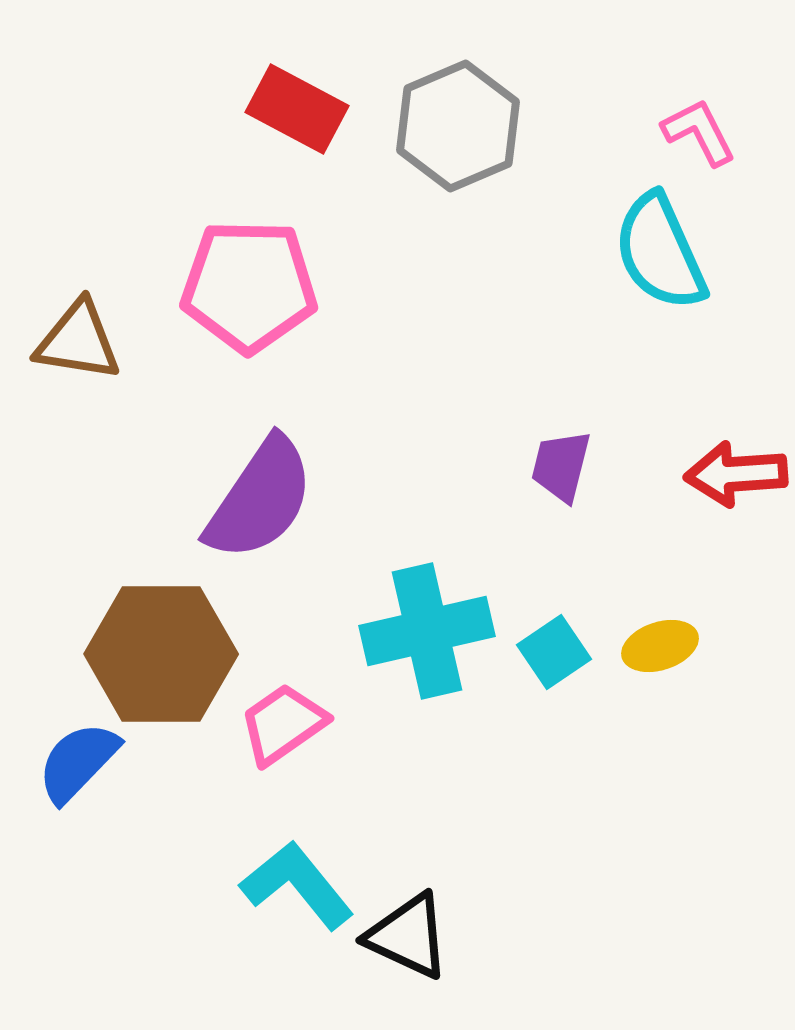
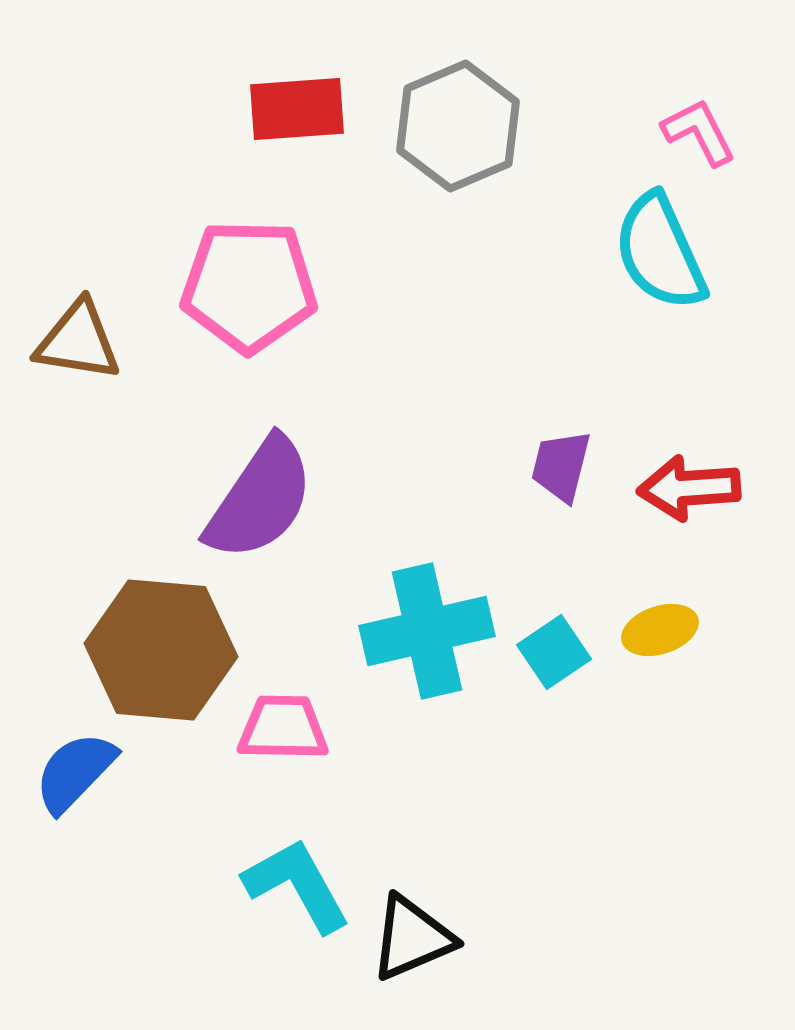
red rectangle: rotated 32 degrees counterclockwise
red arrow: moved 47 px left, 14 px down
yellow ellipse: moved 16 px up
brown hexagon: moved 4 px up; rotated 5 degrees clockwise
pink trapezoid: moved 4 px down; rotated 36 degrees clockwise
blue semicircle: moved 3 px left, 10 px down
cyan L-shape: rotated 10 degrees clockwise
black triangle: moved 4 px right, 2 px down; rotated 48 degrees counterclockwise
